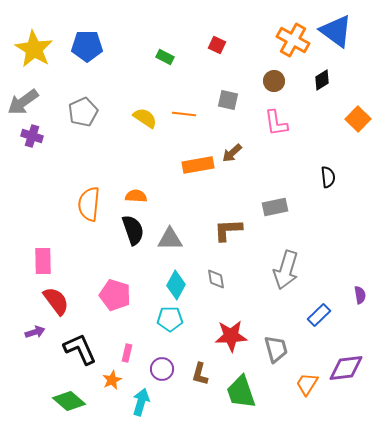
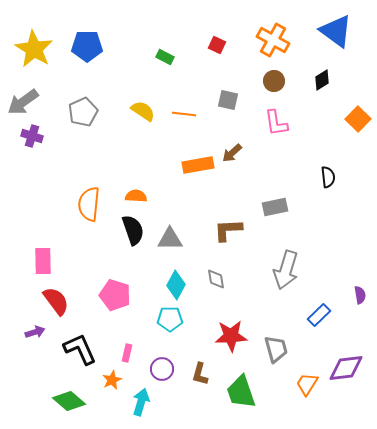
orange cross at (293, 40): moved 20 px left
yellow semicircle at (145, 118): moved 2 px left, 7 px up
